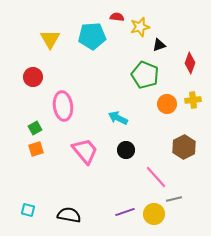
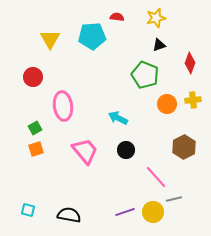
yellow star: moved 16 px right, 9 px up
yellow circle: moved 1 px left, 2 px up
